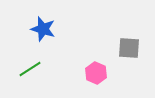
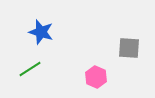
blue star: moved 2 px left, 3 px down
pink hexagon: moved 4 px down
